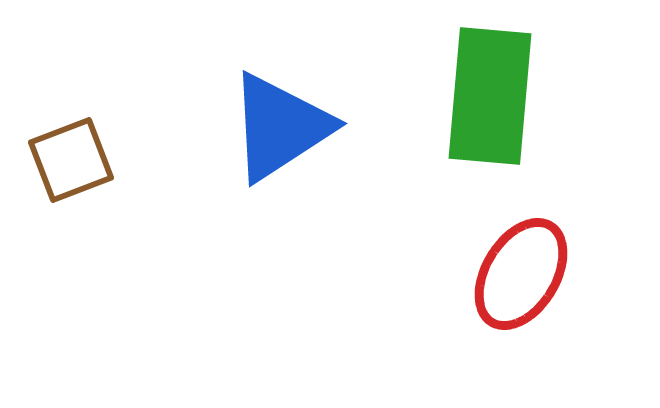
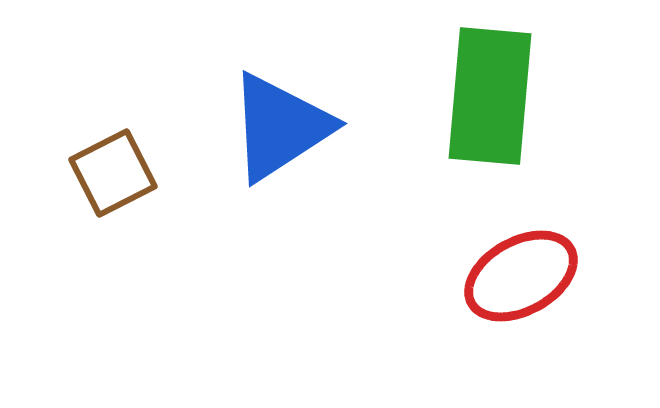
brown square: moved 42 px right, 13 px down; rotated 6 degrees counterclockwise
red ellipse: moved 2 px down; rotated 30 degrees clockwise
